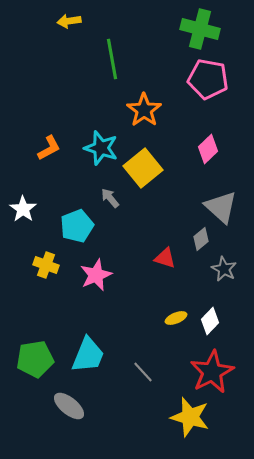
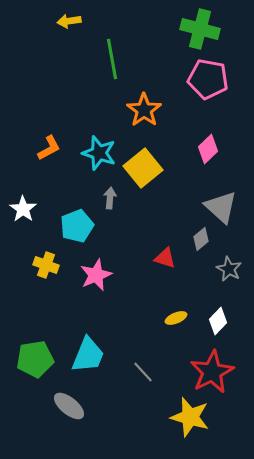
cyan star: moved 2 px left, 5 px down
gray arrow: rotated 45 degrees clockwise
gray star: moved 5 px right
white diamond: moved 8 px right
